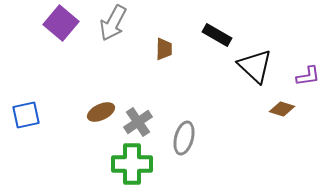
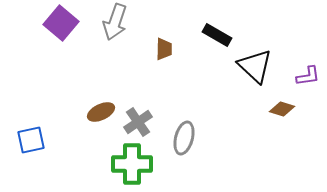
gray arrow: moved 2 px right, 1 px up; rotated 9 degrees counterclockwise
blue square: moved 5 px right, 25 px down
